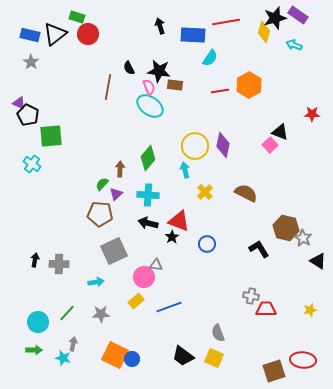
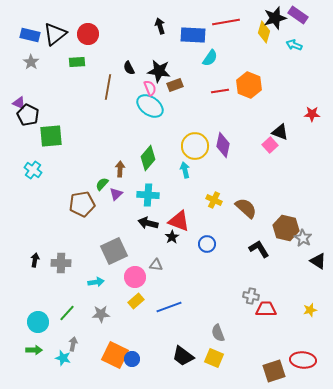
green rectangle at (77, 17): moved 45 px down; rotated 21 degrees counterclockwise
brown rectangle at (175, 85): rotated 28 degrees counterclockwise
orange hexagon at (249, 85): rotated 10 degrees counterclockwise
pink semicircle at (149, 87): moved 1 px right, 1 px down
cyan cross at (32, 164): moved 1 px right, 6 px down
yellow cross at (205, 192): moved 9 px right, 8 px down; rotated 21 degrees counterclockwise
brown semicircle at (246, 193): moved 15 px down; rotated 15 degrees clockwise
brown pentagon at (100, 214): moved 18 px left, 10 px up; rotated 15 degrees counterclockwise
gray cross at (59, 264): moved 2 px right, 1 px up
pink circle at (144, 277): moved 9 px left
